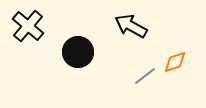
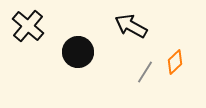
orange diamond: rotated 25 degrees counterclockwise
gray line: moved 4 px up; rotated 20 degrees counterclockwise
